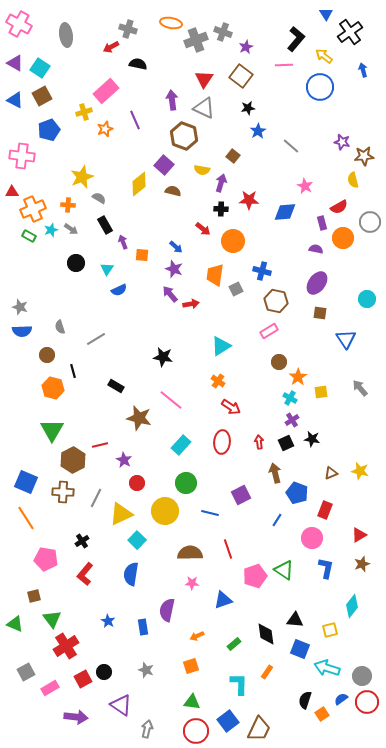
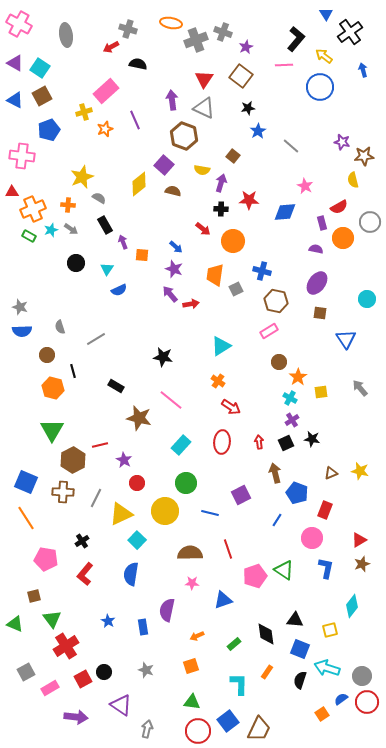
red triangle at (359, 535): moved 5 px down
black semicircle at (305, 700): moved 5 px left, 20 px up
red circle at (196, 731): moved 2 px right
